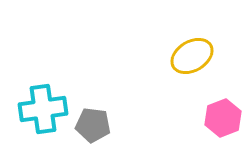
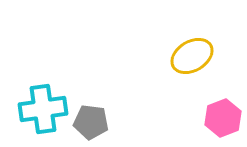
gray pentagon: moved 2 px left, 3 px up
